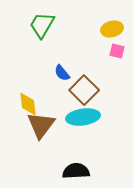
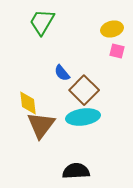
green trapezoid: moved 3 px up
yellow diamond: moved 1 px up
